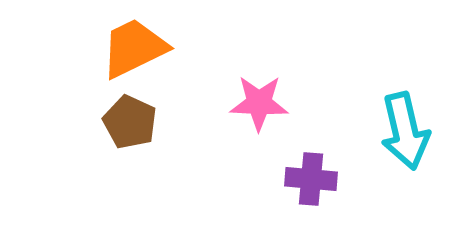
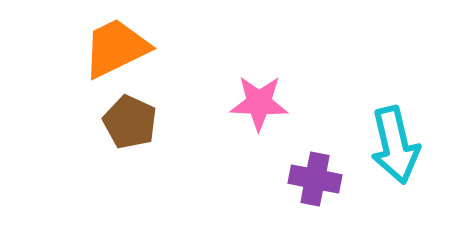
orange trapezoid: moved 18 px left
cyan arrow: moved 10 px left, 14 px down
purple cross: moved 4 px right; rotated 6 degrees clockwise
